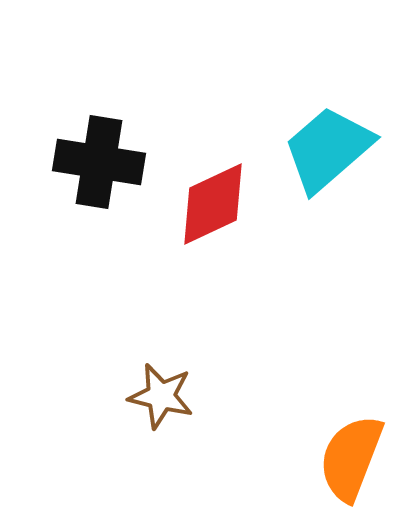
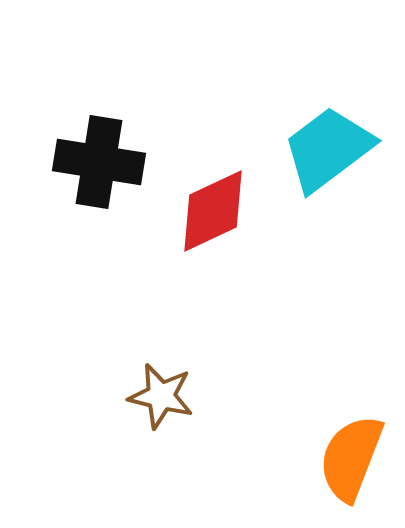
cyan trapezoid: rotated 4 degrees clockwise
red diamond: moved 7 px down
